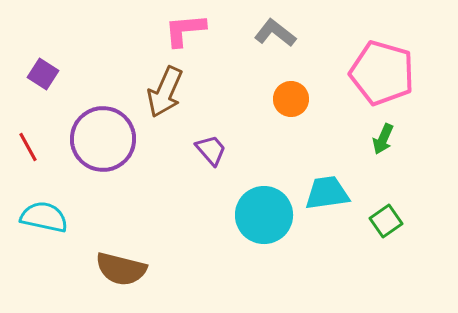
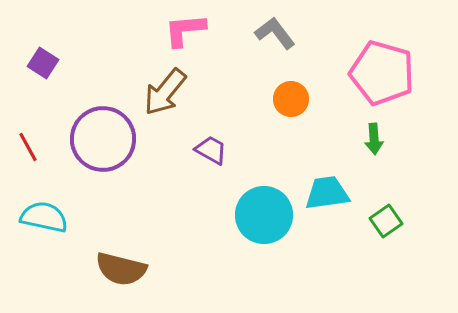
gray L-shape: rotated 15 degrees clockwise
purple square: moved 11 px up
brown arrow: rotated 15 degrees clockwise
green arrow: moved 9 px left; rotated 28 degrees counterclockwise
purple trapezoid: rotated 20 degrees counterclockwise
